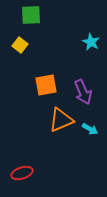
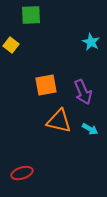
yellow square: moved 9 px left
orange triangle: moved 2 px left, 1 px down; rotated 36 degrees clockwise
